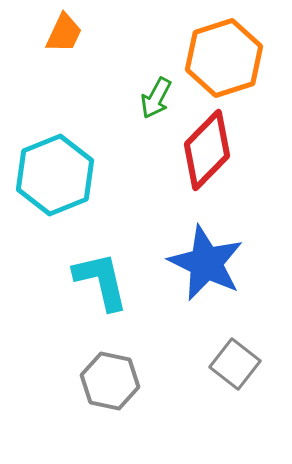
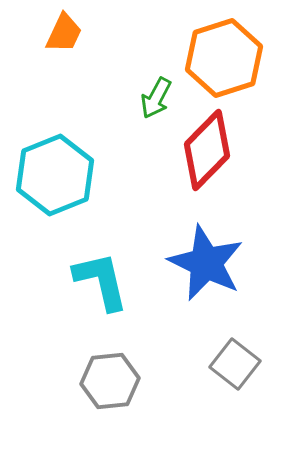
gray hexagon: rotated 18 degrees counterclockwise
